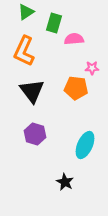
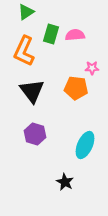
green rectangle: moved 3 px left, 11 px down
pink semicircle: moved 1 px right, 4 px up
